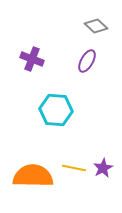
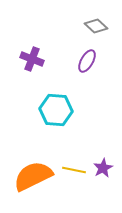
yellow line: moved 2 px down
orange semicircle: rotated 27 degrees counterclockwise
